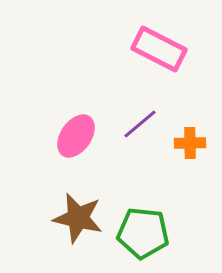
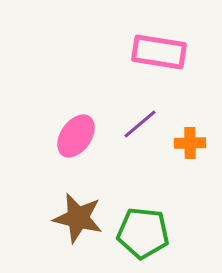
pink rectangle: moved 3 px down; rotated 18 degrees counterclockwise
